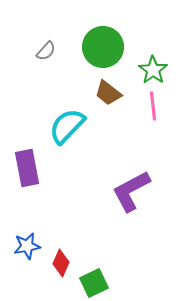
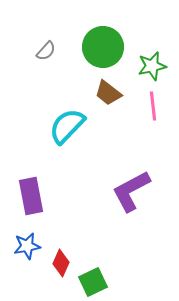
green star: moved 1 px left, 4 px up; rotated 24 degrees clockwise
purple rectangle: moved 4 px right, 28 px down
green square: moved 1 px left, 1 px up
